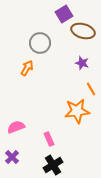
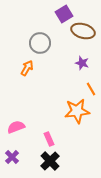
black cross: moved 3 px left, 4 px up; rotated 12 degrees counterclockwise
